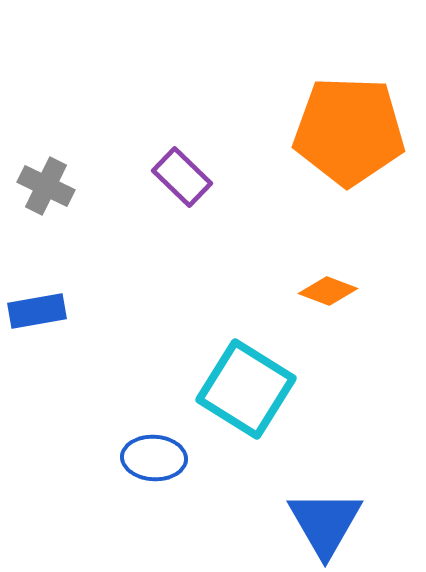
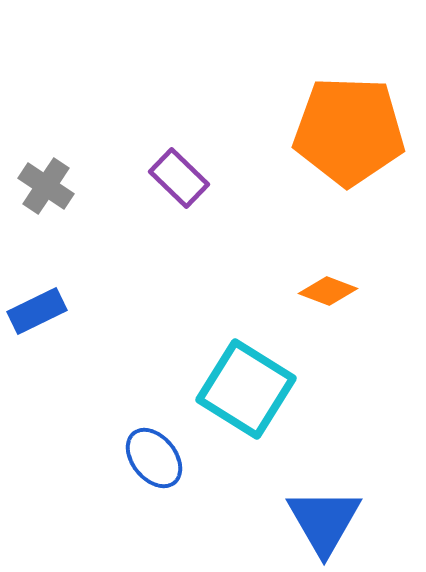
purple rectangle: moved 3 px left, 1 px down
gray cross: rotated 8 degrees clockwise
blue rectangle: rotated 16 degrees counterclockwise
blue ellipse: rotated 48 degrees clockwise
blue triangle: moved 1 px left, 2 px up
